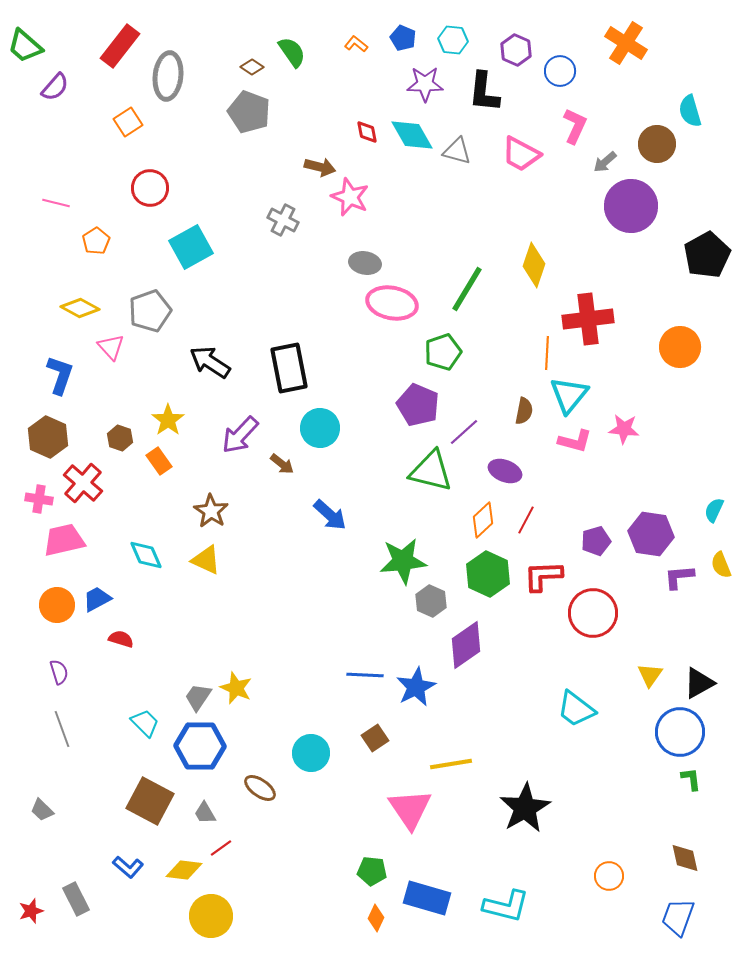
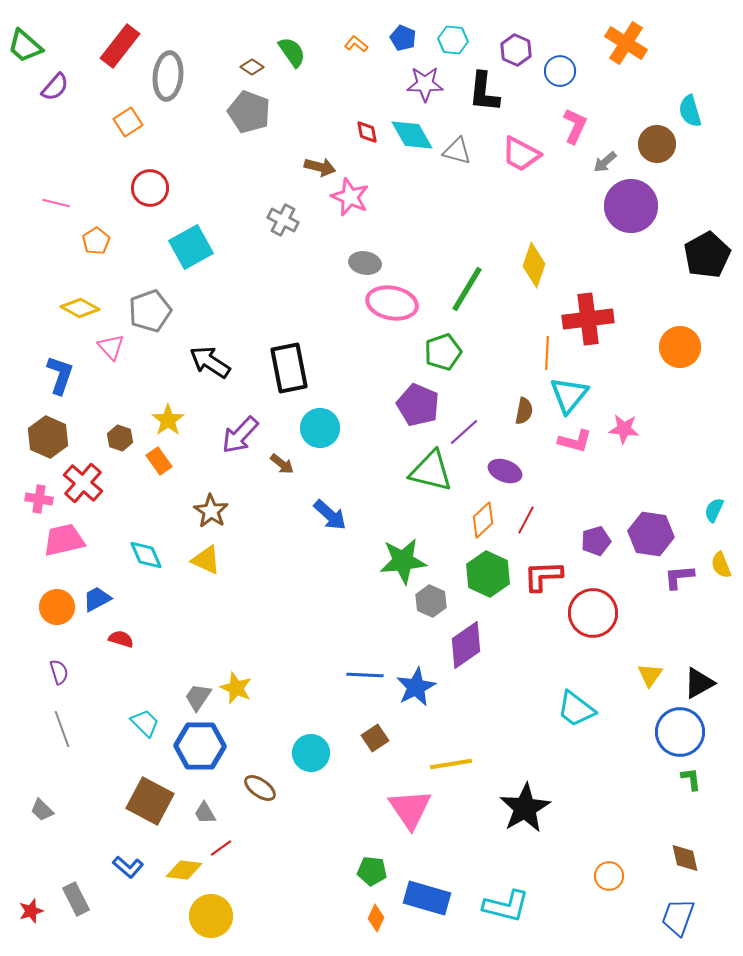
orange circle at (57, 605): moved 2 px down
